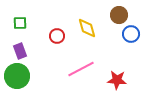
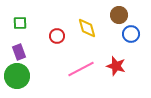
purple rectangle: moved 1 px left, 1 px down
red star: moved 1 px left, 14 px up; rotated 12 degrees clockwise
